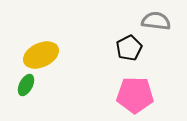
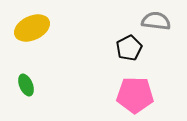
yellow ellipse: moved 9 px left, 27 px up
green ellipse: rotated 50 degrees counterclockwise
